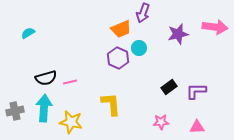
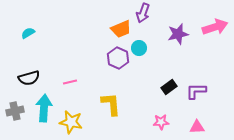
pink arrow: rotated 25 degrees counterclockwise
black semicircle: moved 17 px left
